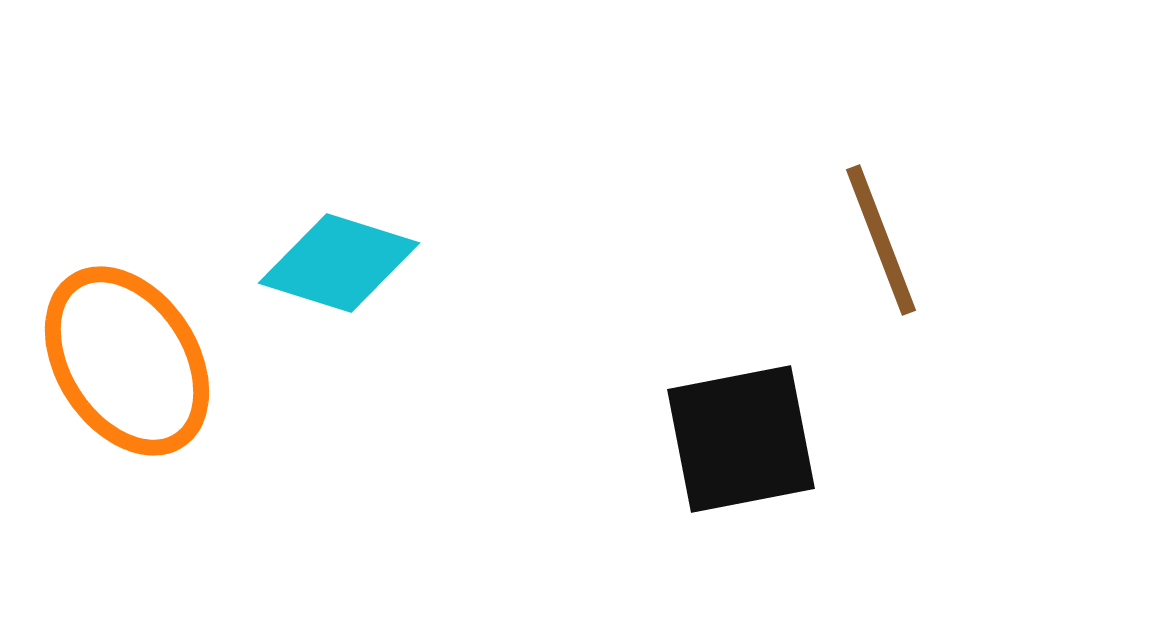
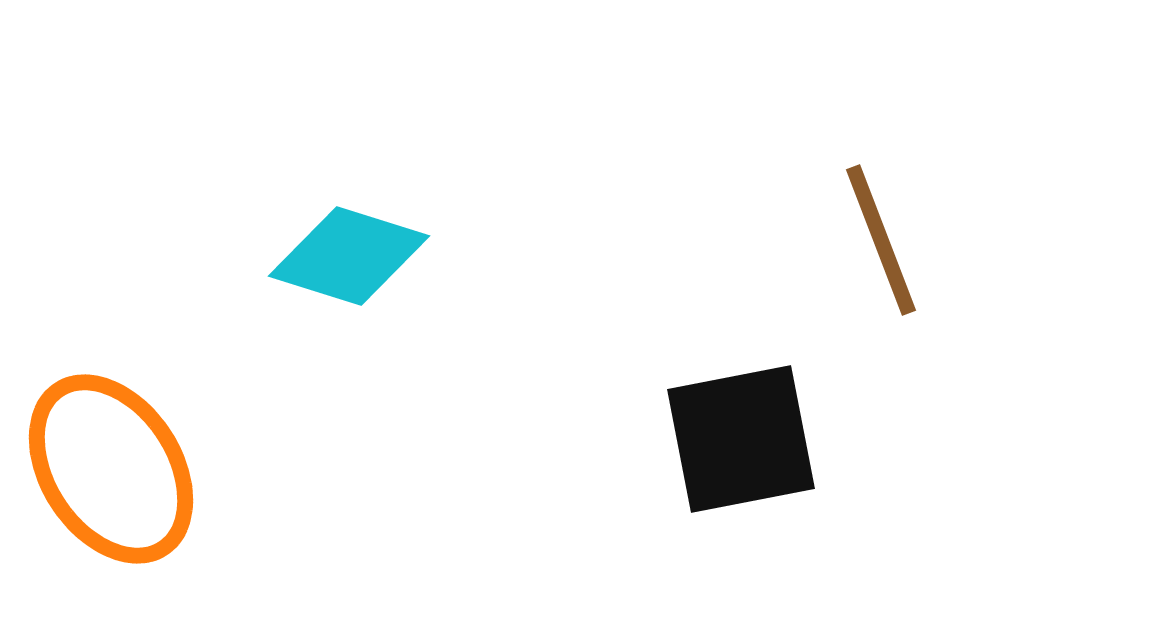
cyan diamond: moved 10 px right, 7 px up
orange ellipse: moved 16 px left, 108 px down
